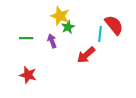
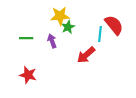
yellow star: rotated 24 degrees counterclockwise
